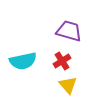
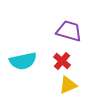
red cross: rotated 18 degrees counterclockwise
yellow triangle: rotated 48 degrees clockwise
